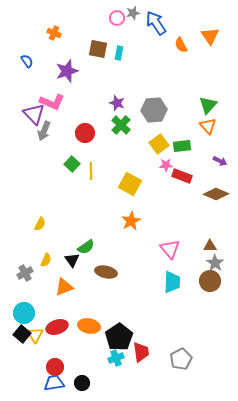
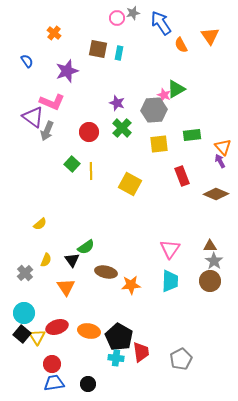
blue arrow at (156, 23): moved 5 px right
orange cross at (54, 33): rotated 16 degrees clockwise
green triangle at (208, 105): moved 32 px left, 16 px up; rotated 18 degrees clockwise
purple triangle at (34, 114): moved 1 px left, 3 px down; rotated 10 degrees counterclockwise
green cross at (121, 125): moved 1 px right, 3 px down
orange triangle at (208, 126): moved 15 px right, 21 px down
gray arrow at (44, 131): moved 3 px right
red circle at (85, 133): moved 4 px right, 1 px up
yellow square at (159, 144): rotated 30 degrees clockwise
green rectangle at (182, 146): moved 10 px right, 11 px up
purple arrow at (220, 161): rotated 144 degrees counterclockwise
pink star at (166, 165): moved 2 px left, 70 px up; rotated 24 degrees clockwise
red rectangle at (182, 176): rotated 48 degrees clockwise
orange star at (131, 221): moved 64 px down; rotated 24 degrees clockwise
yellow semicircle at (40, 224): rotated 24 degrees clockwise
pink triangle at (170, 249): rotated 15 degrees clockwise
gray star at (215, 263): moved 1 px left, 2 px up
gray cross at (25, 273): rotated 14 degrees counterclockwise
cyan trapezoid at (172, 282): moved 2 px left, 1 px up
orange triangle at (64, 287): moved 2 px right; rotated 42 degrees counterclockwise
orange ellipse at (89, 326): moved 5 px down
yellow triangle at (35, 335): moved 2 px right, 2 px down
black pentagon at (119, 337): rotated 8 degrees counterclockwise
cyan cross at (116, 358): rotated 28 degrees clockwise
red circle at (55, 367): moved 3 px left, 3 px up
black circle at (82, 383): moved 6 px right, 1 px down
